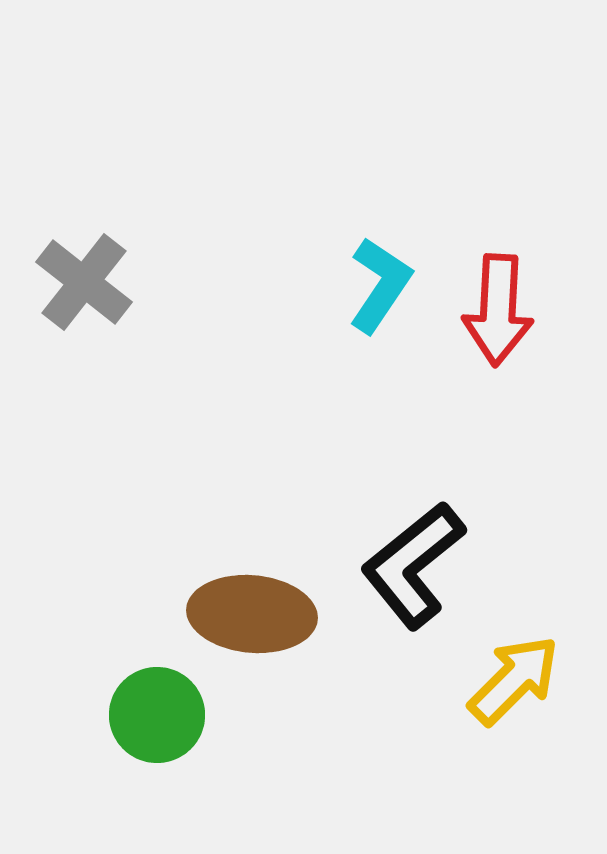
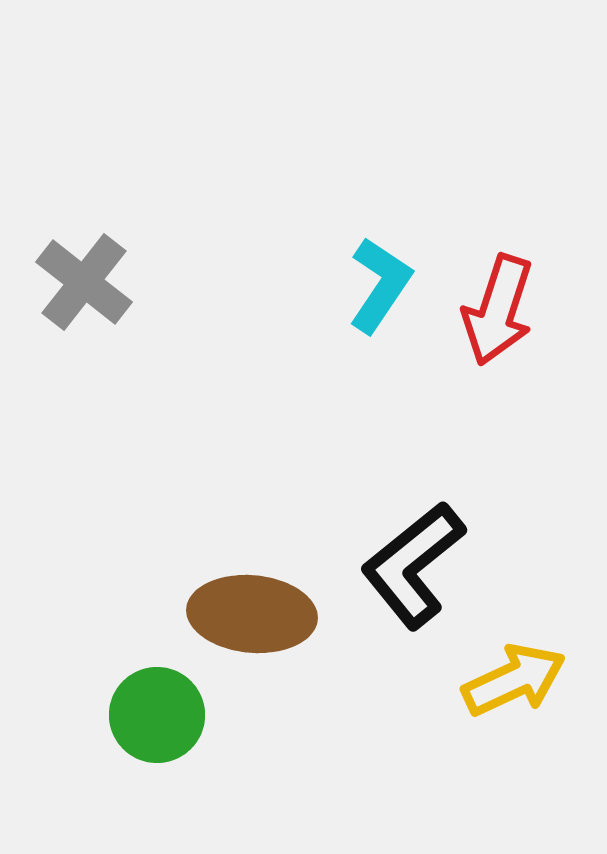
red arrow: rotated 15 degrees clockwise
yellow arrow: rotated 20 degrees clockwise
